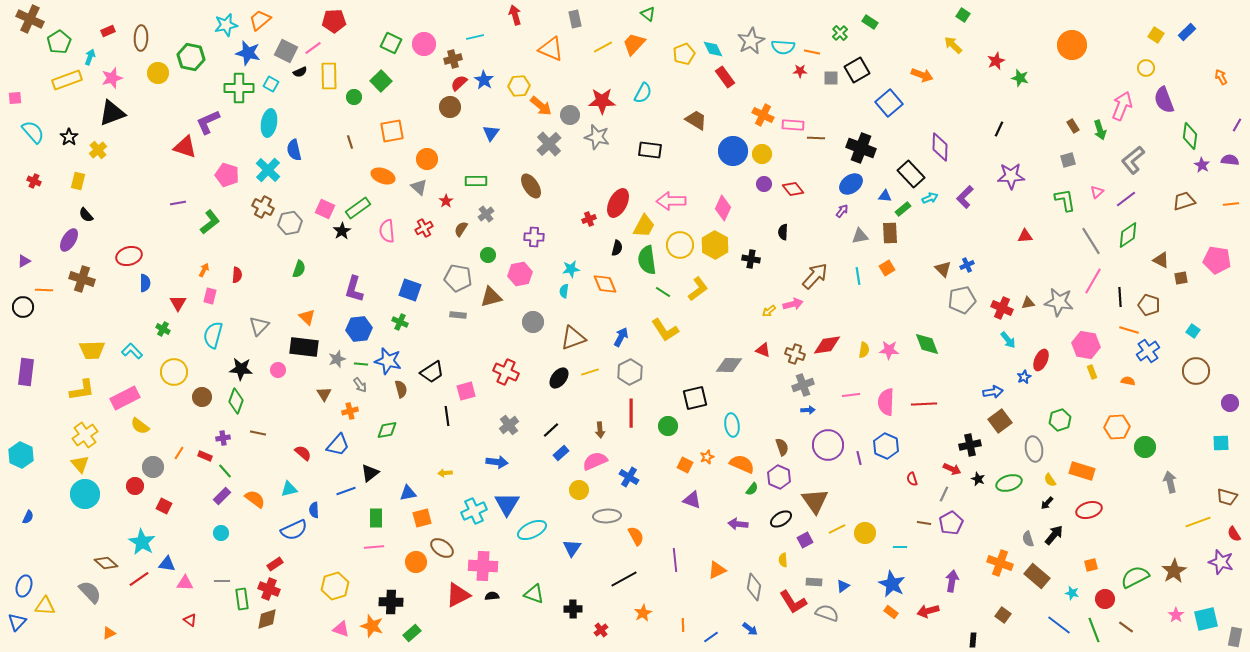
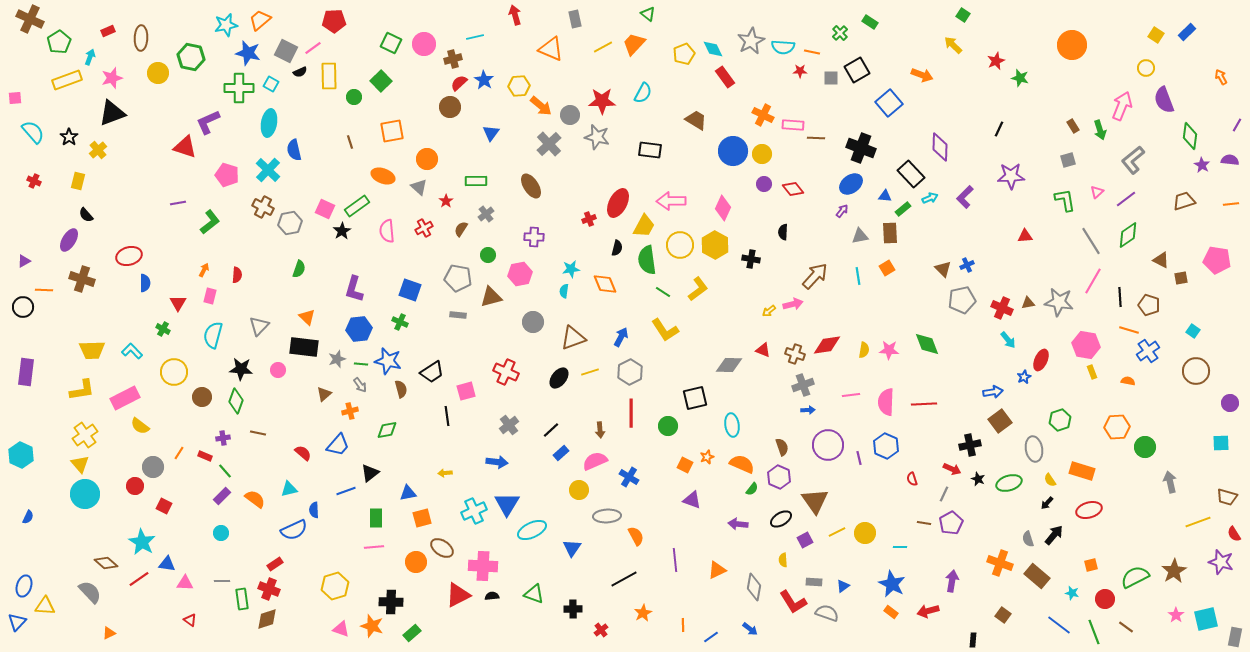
green rectangle at (358, 208): moved 1 px left, 2 px up
brown triangle at (324, 394): rotated 21 degrees clockwise
yellow line at (837, 529): moved 3 px down
green line at (1094, 630): moved 2 px down
